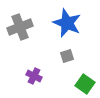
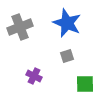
green square: rotated 36 degrees counterclockwise
